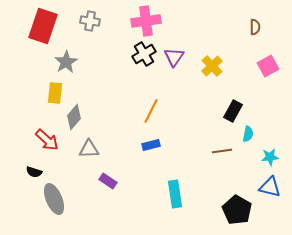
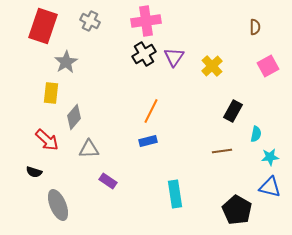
gray cross: rotated 18 degrees clockwise
yellow rectangle: moved 4 px left
cyan semicircle: moved 8 px right
blue rectangle: moved 3 px left, 4 px up
gray ellipse: moved 4 px right, 6 px down
